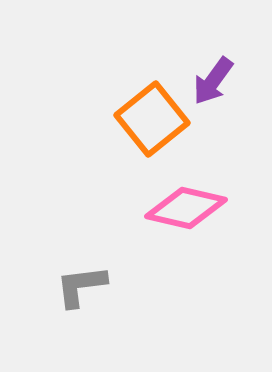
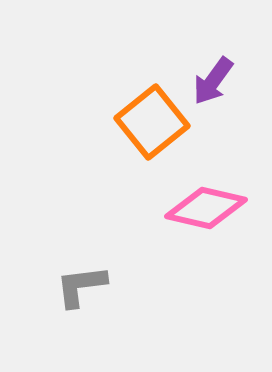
orange square: moved 3 px down
pink diamond: moved 20 px right
